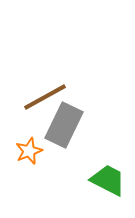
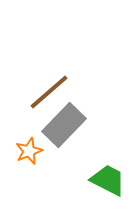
brown line: moved 4 px right, 5 px up; rotated 12 degrees counterclockwise
gray rectangle: rotated 18 degrees clockwise
